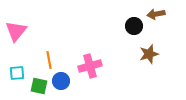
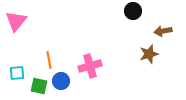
brown arrow: moved 7 px right, 17 px down
black circle: moved 1 px left, 15 px up
pink triangle: moved 10 px up
